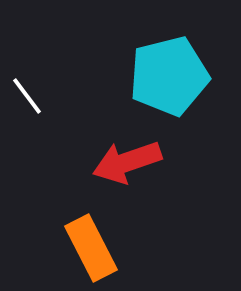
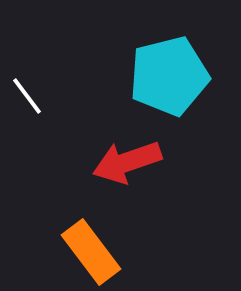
orange rectangle: moved 4 px down; rotated 10 degrees counterclockwise
